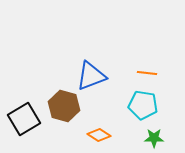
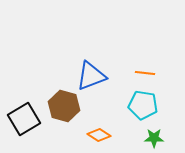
orange line: moved 2 px left
